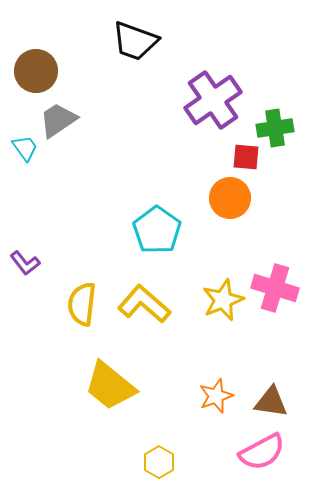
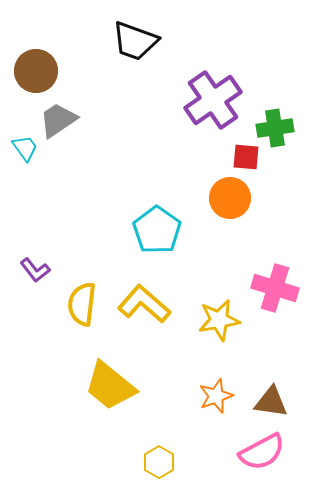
purple L-shape: moved 10 px right, 7 px down
yellow star: moved 4 px left, 20 px down; rotated 12 degrees clockwise
